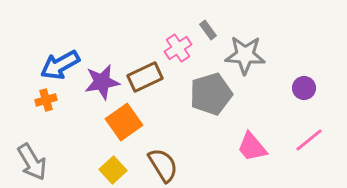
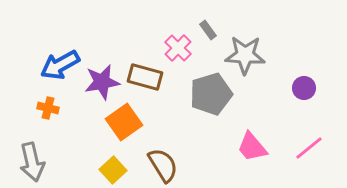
pink cross: rotated 12 degrees counterclockwise
brown rectangle: rotated 40 degrees clockwise
orange cross: moved 2 px right, 8 px down; rotated 30 degrees clockwise
pink line: moved 8 px down
gray arrow: rotated 18 degrees clockwise
